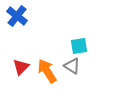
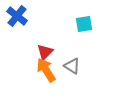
cyan square: moved 5 px right, 22 px up
red triangle: moved 24 px right, 15 px up
orange arrow: moved 1 px left, 1 px up
